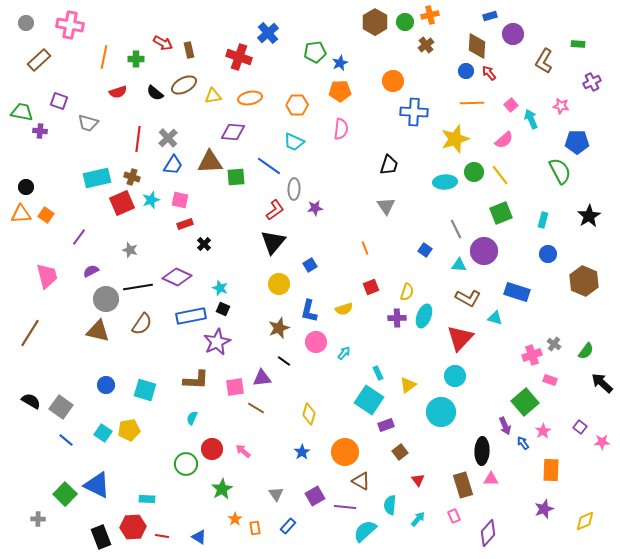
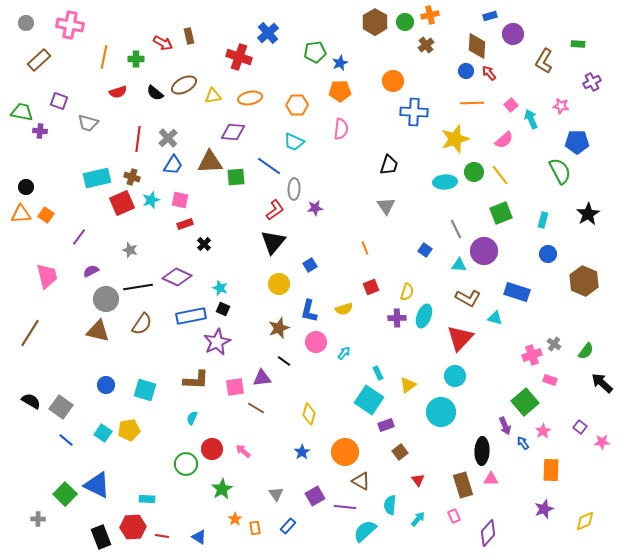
brown rectangle at (189, 50): moved 14 px up
black star at (589, 216): moved 1 px left, 2 px up
